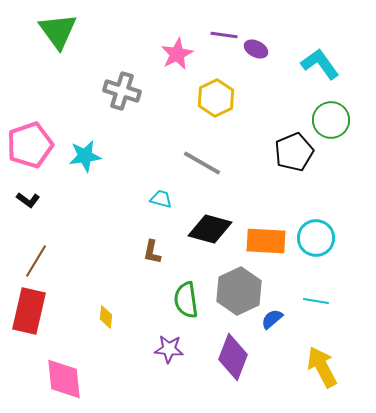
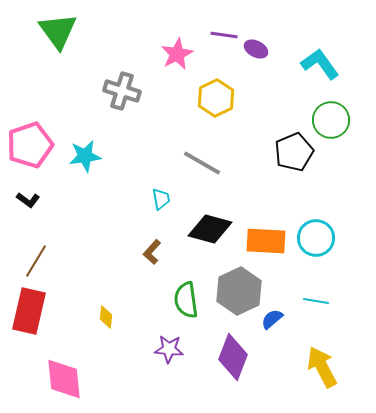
cyan trapezoid: rotated 65 degrees clockwise
brown L-shape: rotated 30 degrees clockwise
